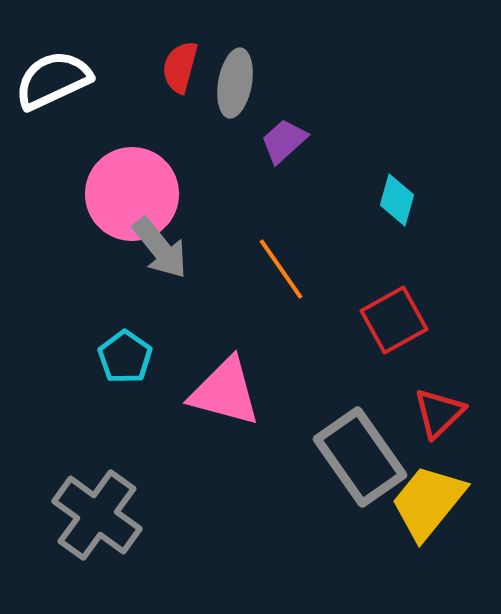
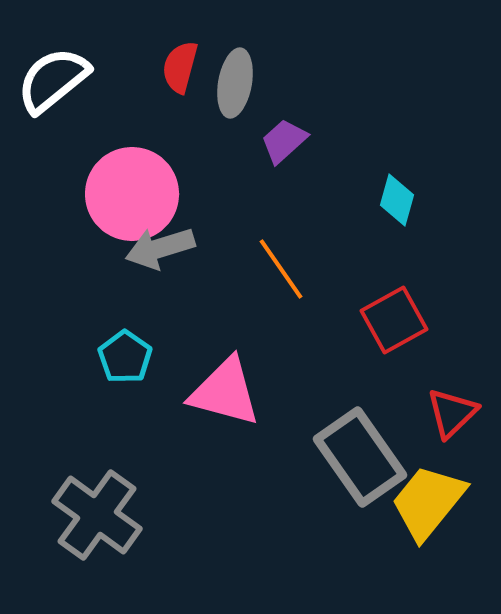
white semicircle: rotated 14 degrees counterclockwise
gray arrow: rotated 112 degrees clockwise
red triangle: moved 13 px right
